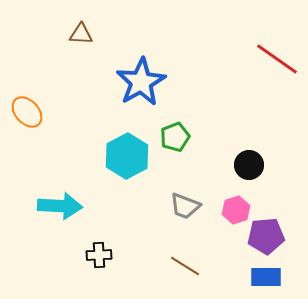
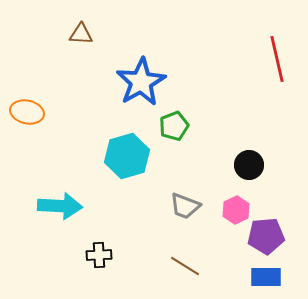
red line: rotated 42 degrees clockwise
orange ellipse: rotated 36 degrees counterclockwise
green pentagon: moved 1 px left, 11 px up
cyan hexagon: rotated 12 degrees clockwise
pink hexagon: rotated 8 degrees counterclockwise
